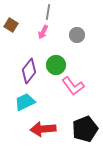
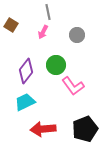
gray line: rotated 21 degrees counterclockwise
purple diamond: moved 3 px left
